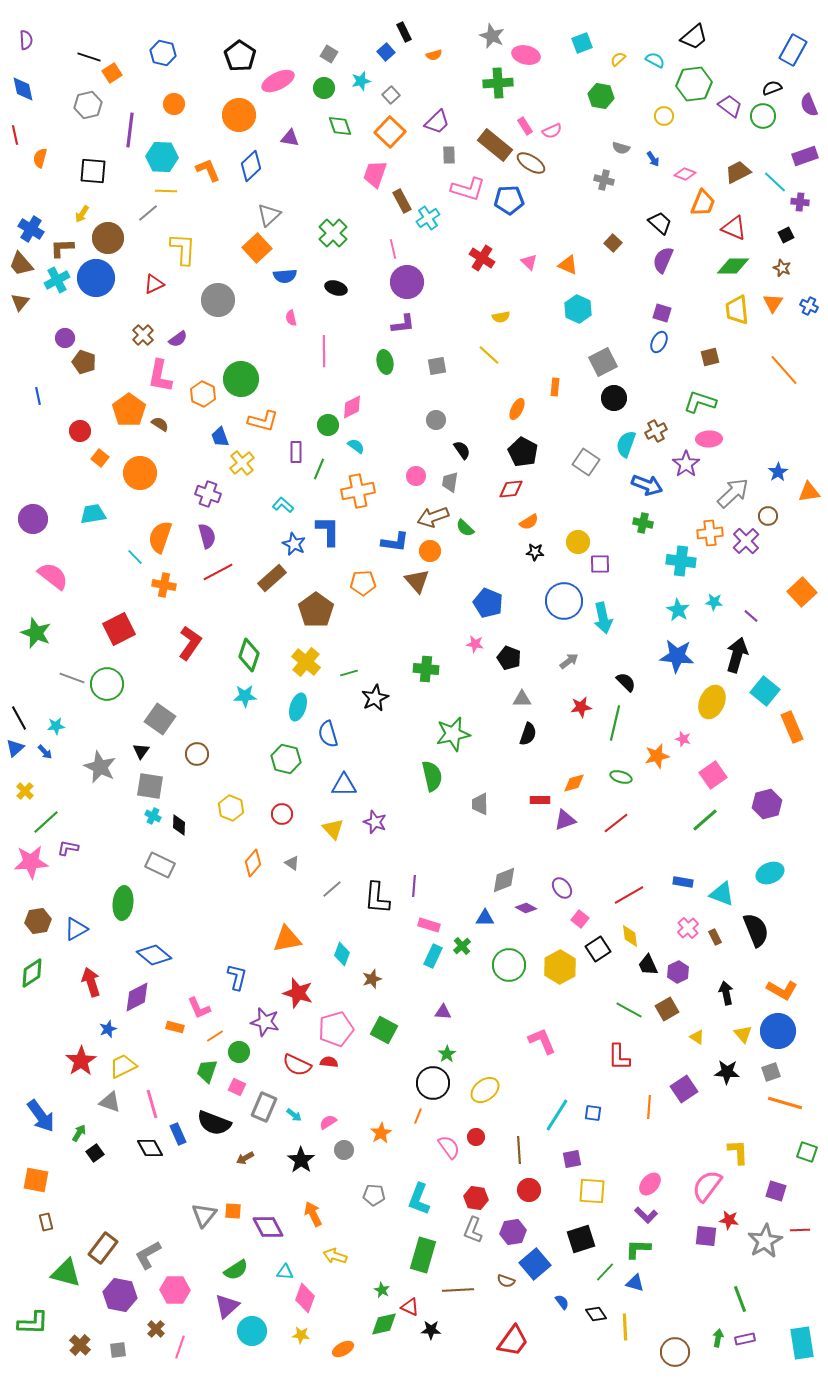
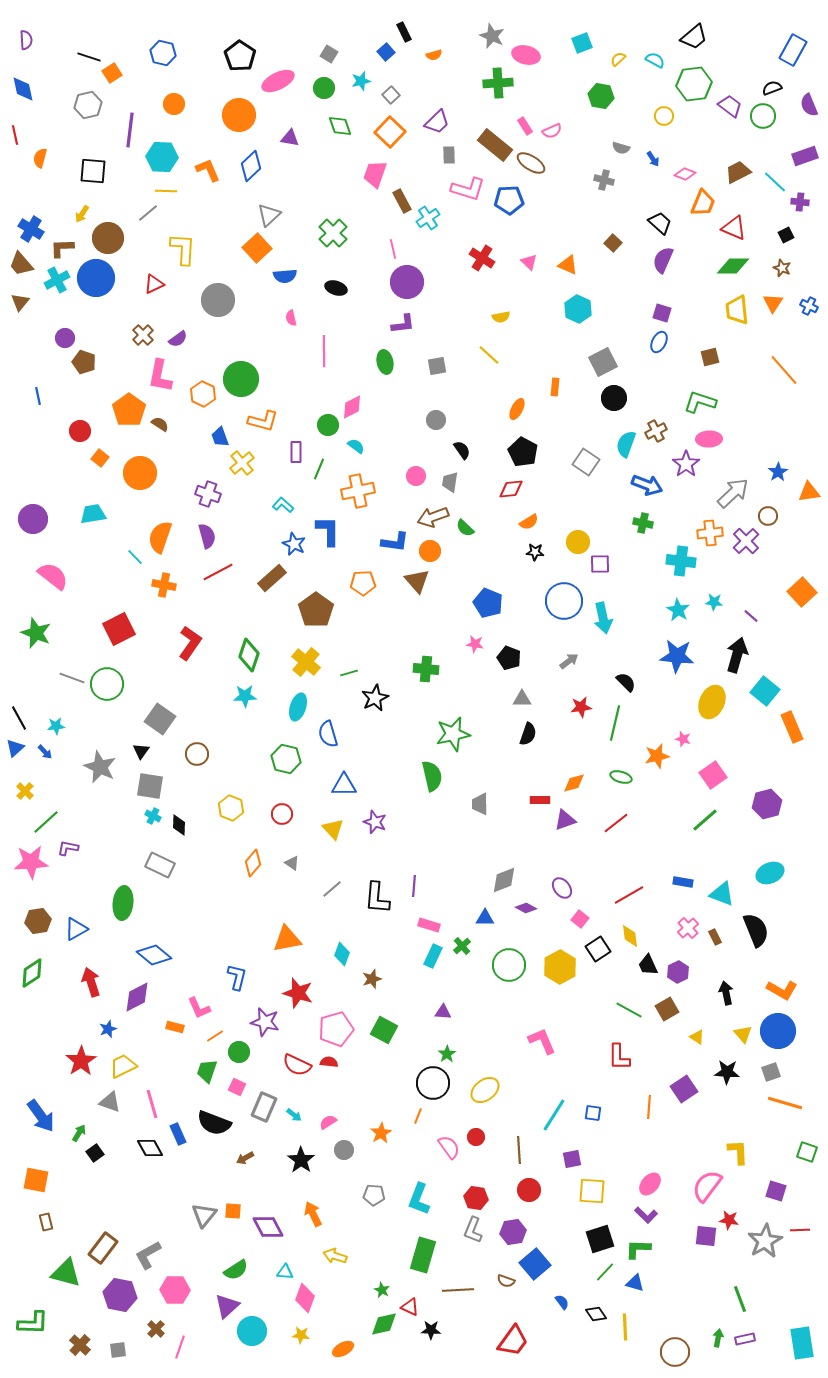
cyan line at (557, 1115): moved 3 px left
black square at (581, 1239): moved 19 px right
